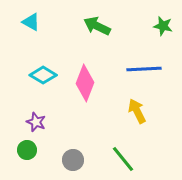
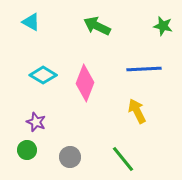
gray circle: moved 3 px left, 3 px up
